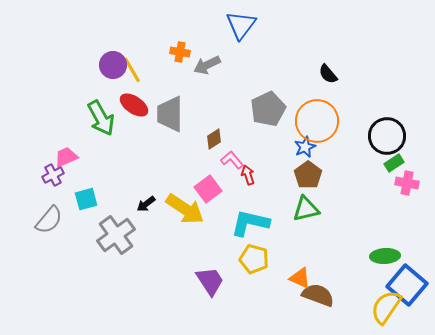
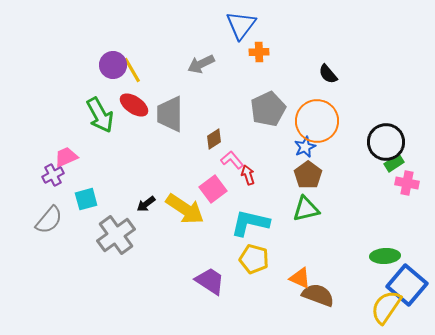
orange cross: moved 79 px right; rotated 12 degrees counterclockwise
gray arrow: moved 6 px left, 1 px up
green arrow: moved 1 px left, 3 px up
black circle: moved 1 px left, 6 px down
pink square: moved 5 px right
purple trapezoid: rotated 24 degrees counterclockwise
